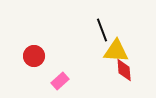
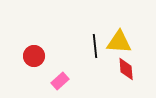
black line: moved 7 px left, 16 px down; rotated 15 degrees clockwise
yellow triangle: moved 3 px right, 9 px up
red diamond: moved 2 px right, 1 px up
